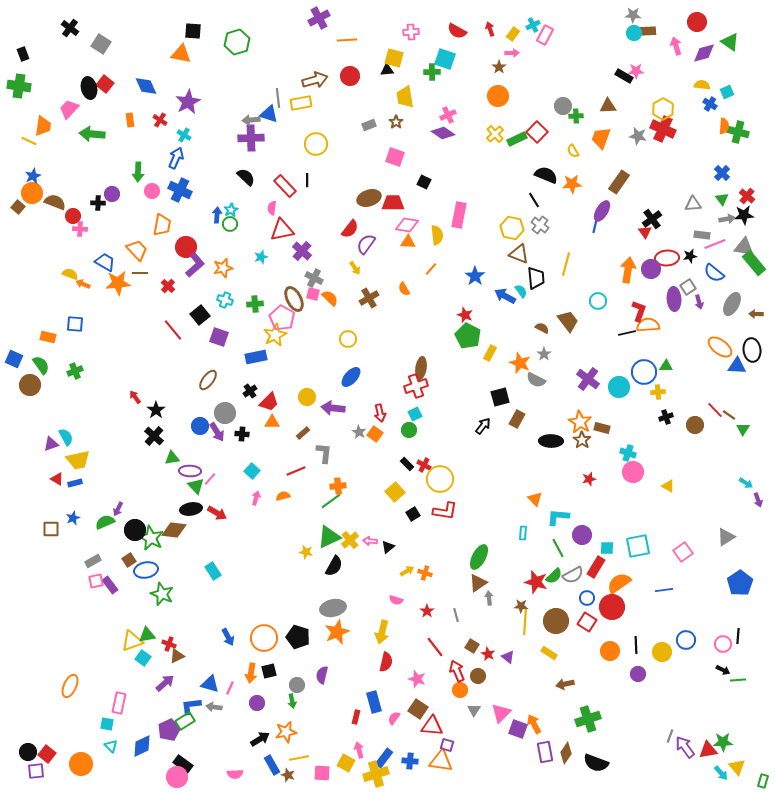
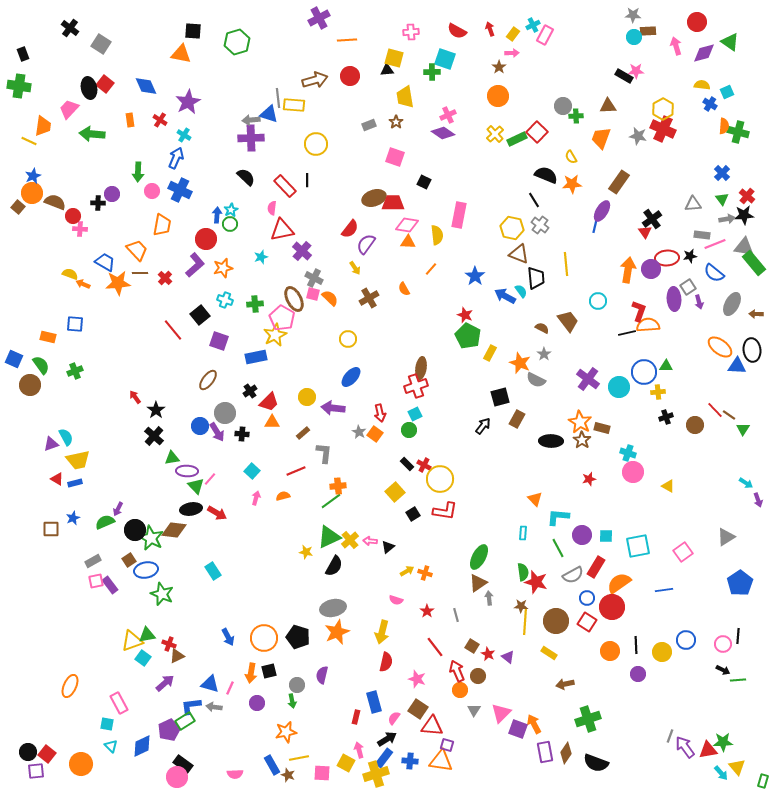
cyan circle at (634, 33): moved 4 px down
yellow rectangle at (301, 103): moved 7 px left, 2 px down; rotated 15 degrees clockwise
yellow semicircle at (573, 151): moved 2 px left, 6 px down
brown ellipse at (369, 198): moved 5 px right
red circle at (186, 247): moved 20 px right, 8 px up
yellow line at (566, 264): rotated 20 degrees counterclockwise
red cross at (168, 286): moved 3 px left, 8 px up
purple square at (219, 337): moved 4 px down
purple ellipse at (190, 471): moved 3 px left
cyan square at (607, 548): moved 1 px left, 12 px up
green semicircle at (554, 576): moved 31 px left, 4 px up; rotated 54 degrees counterclockwise
pink rectangle at (119, 703): rotated 40 degrees counterclockwise
black arrow at (260, 739): moved 127 px right
